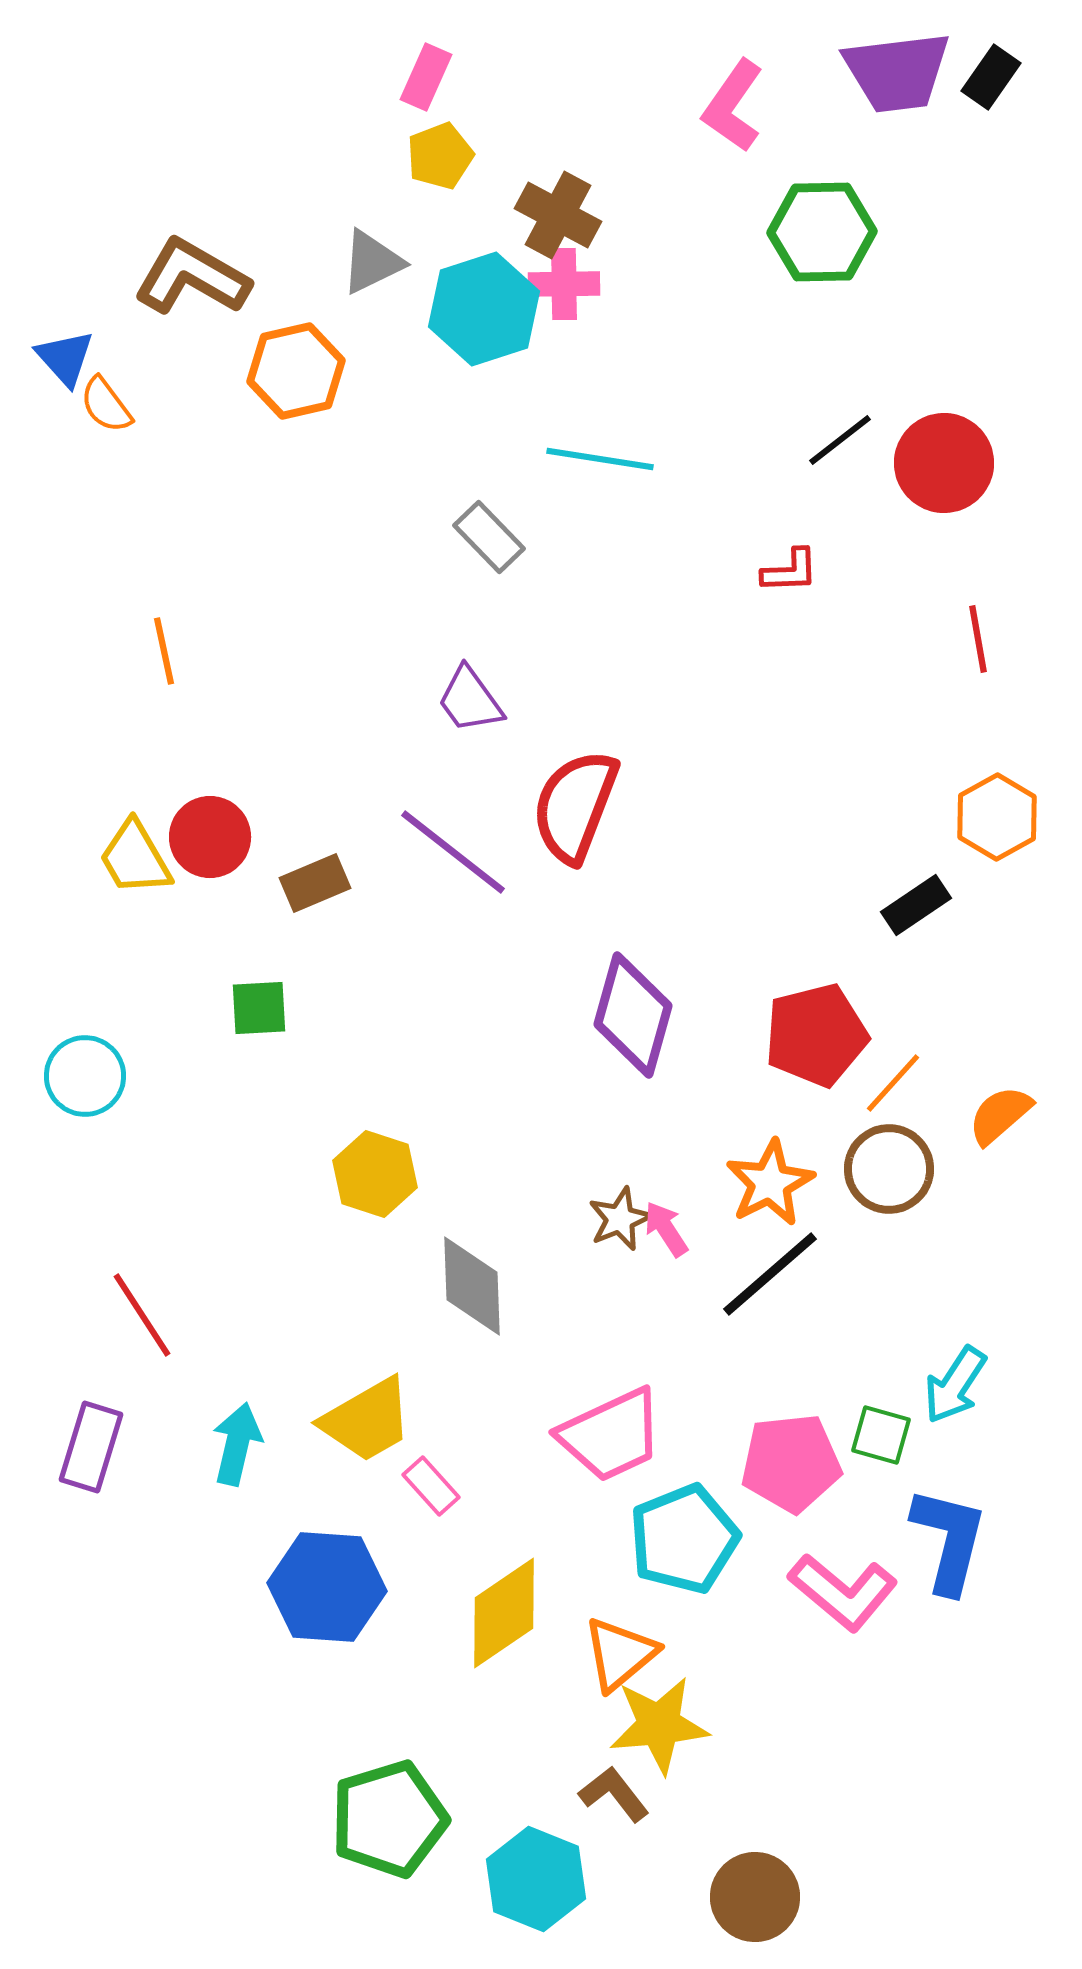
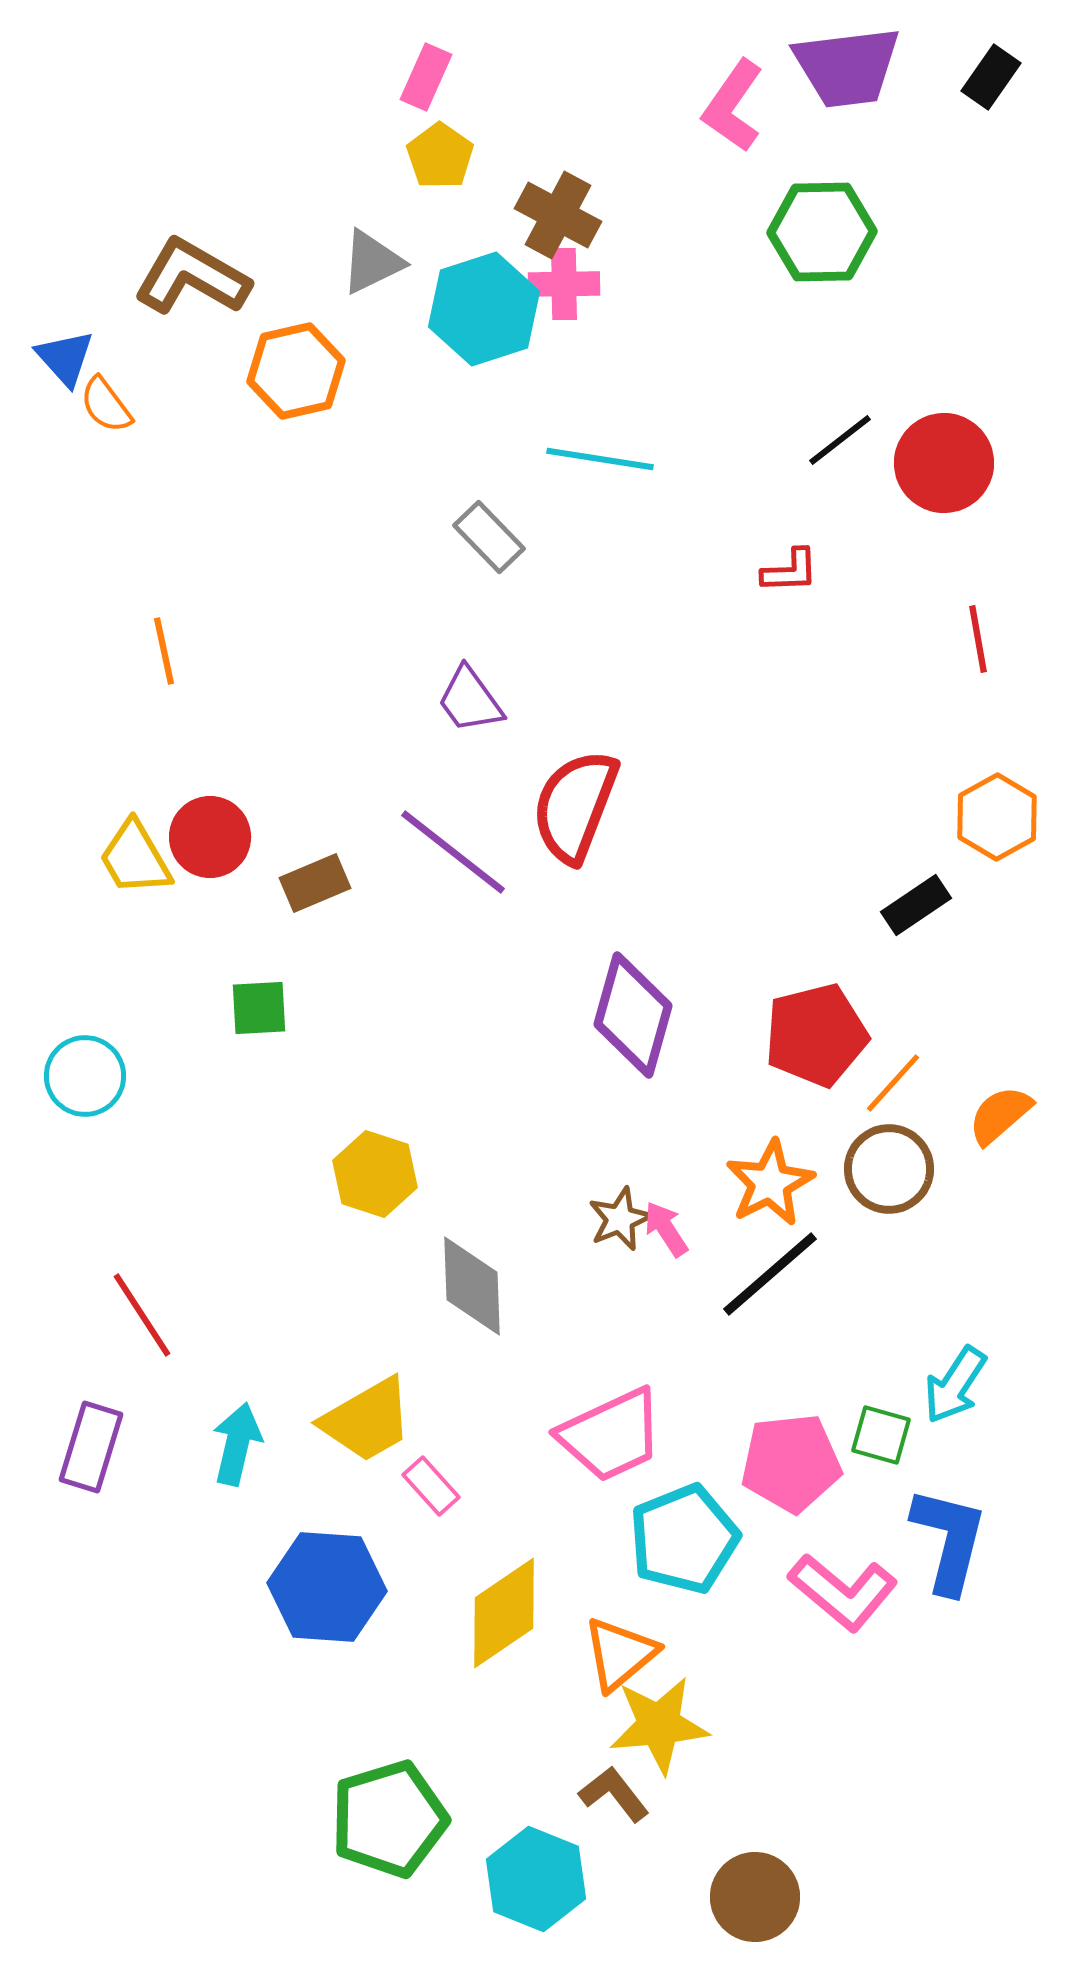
purple trapezoid at (897, 72): moved 50 px left, 5 px up
yellow pentagon at (440, 156): rotated 16 degrees counterclockwise
